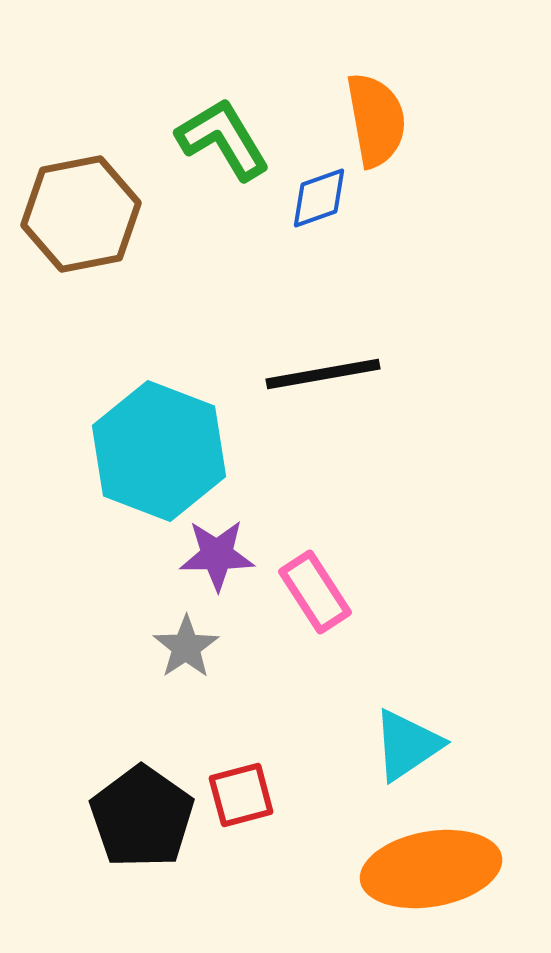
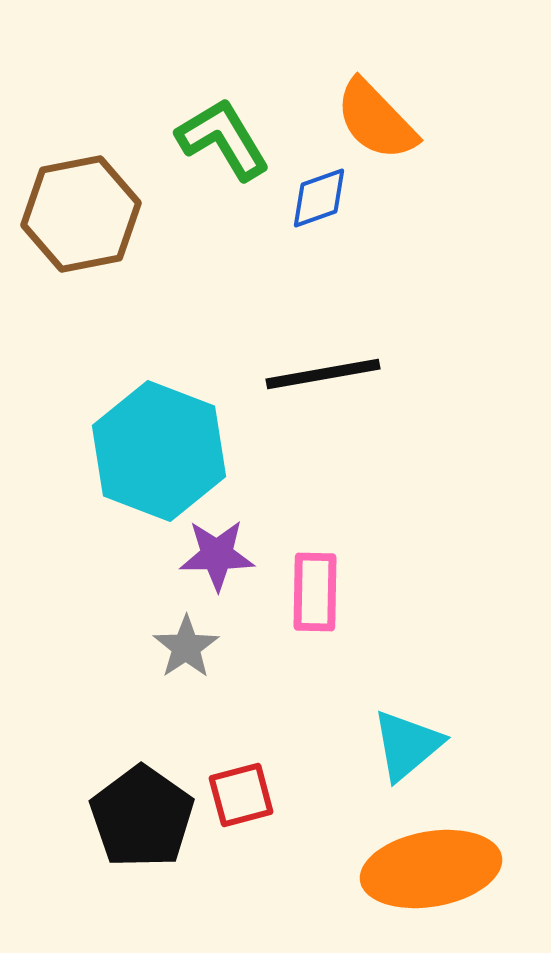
orange semicircle: rotated 146 degrees clockwise
pink rectangle: rotated 34 degrees clockwise
cyan triangle: rotated 6 degrees counterclockwise
